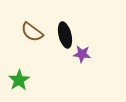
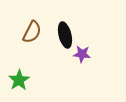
brown semicircle: rotated 100 degrees counterclockwise
